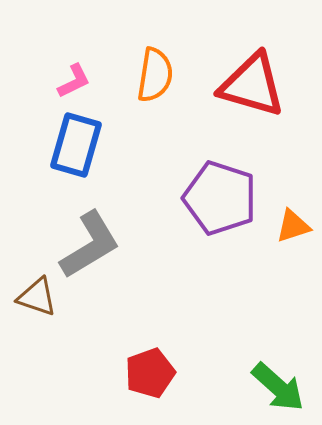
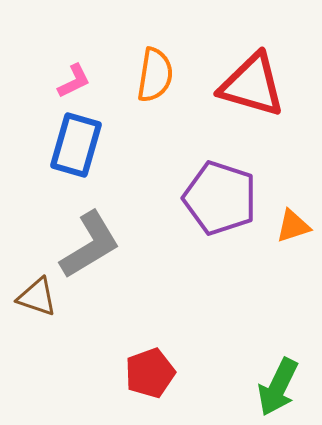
green arrow: rotated 74 degrees clockwise
